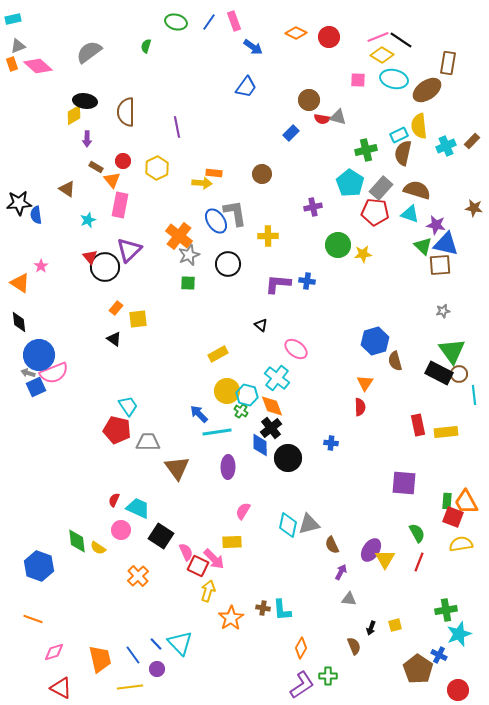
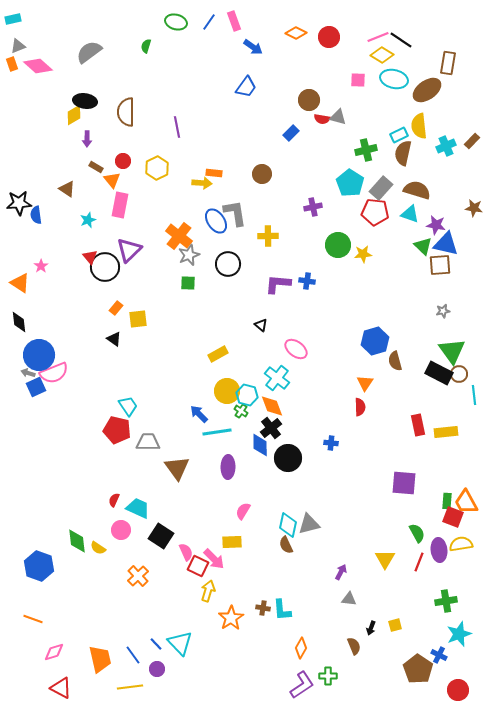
brown semicircle at (332, 545): moved 46 px left
purple ellipse at (371, 550): moved 68 px right; rotated 40 degrees counterclockwise
green cross at (446, 610): moved 9 px up
